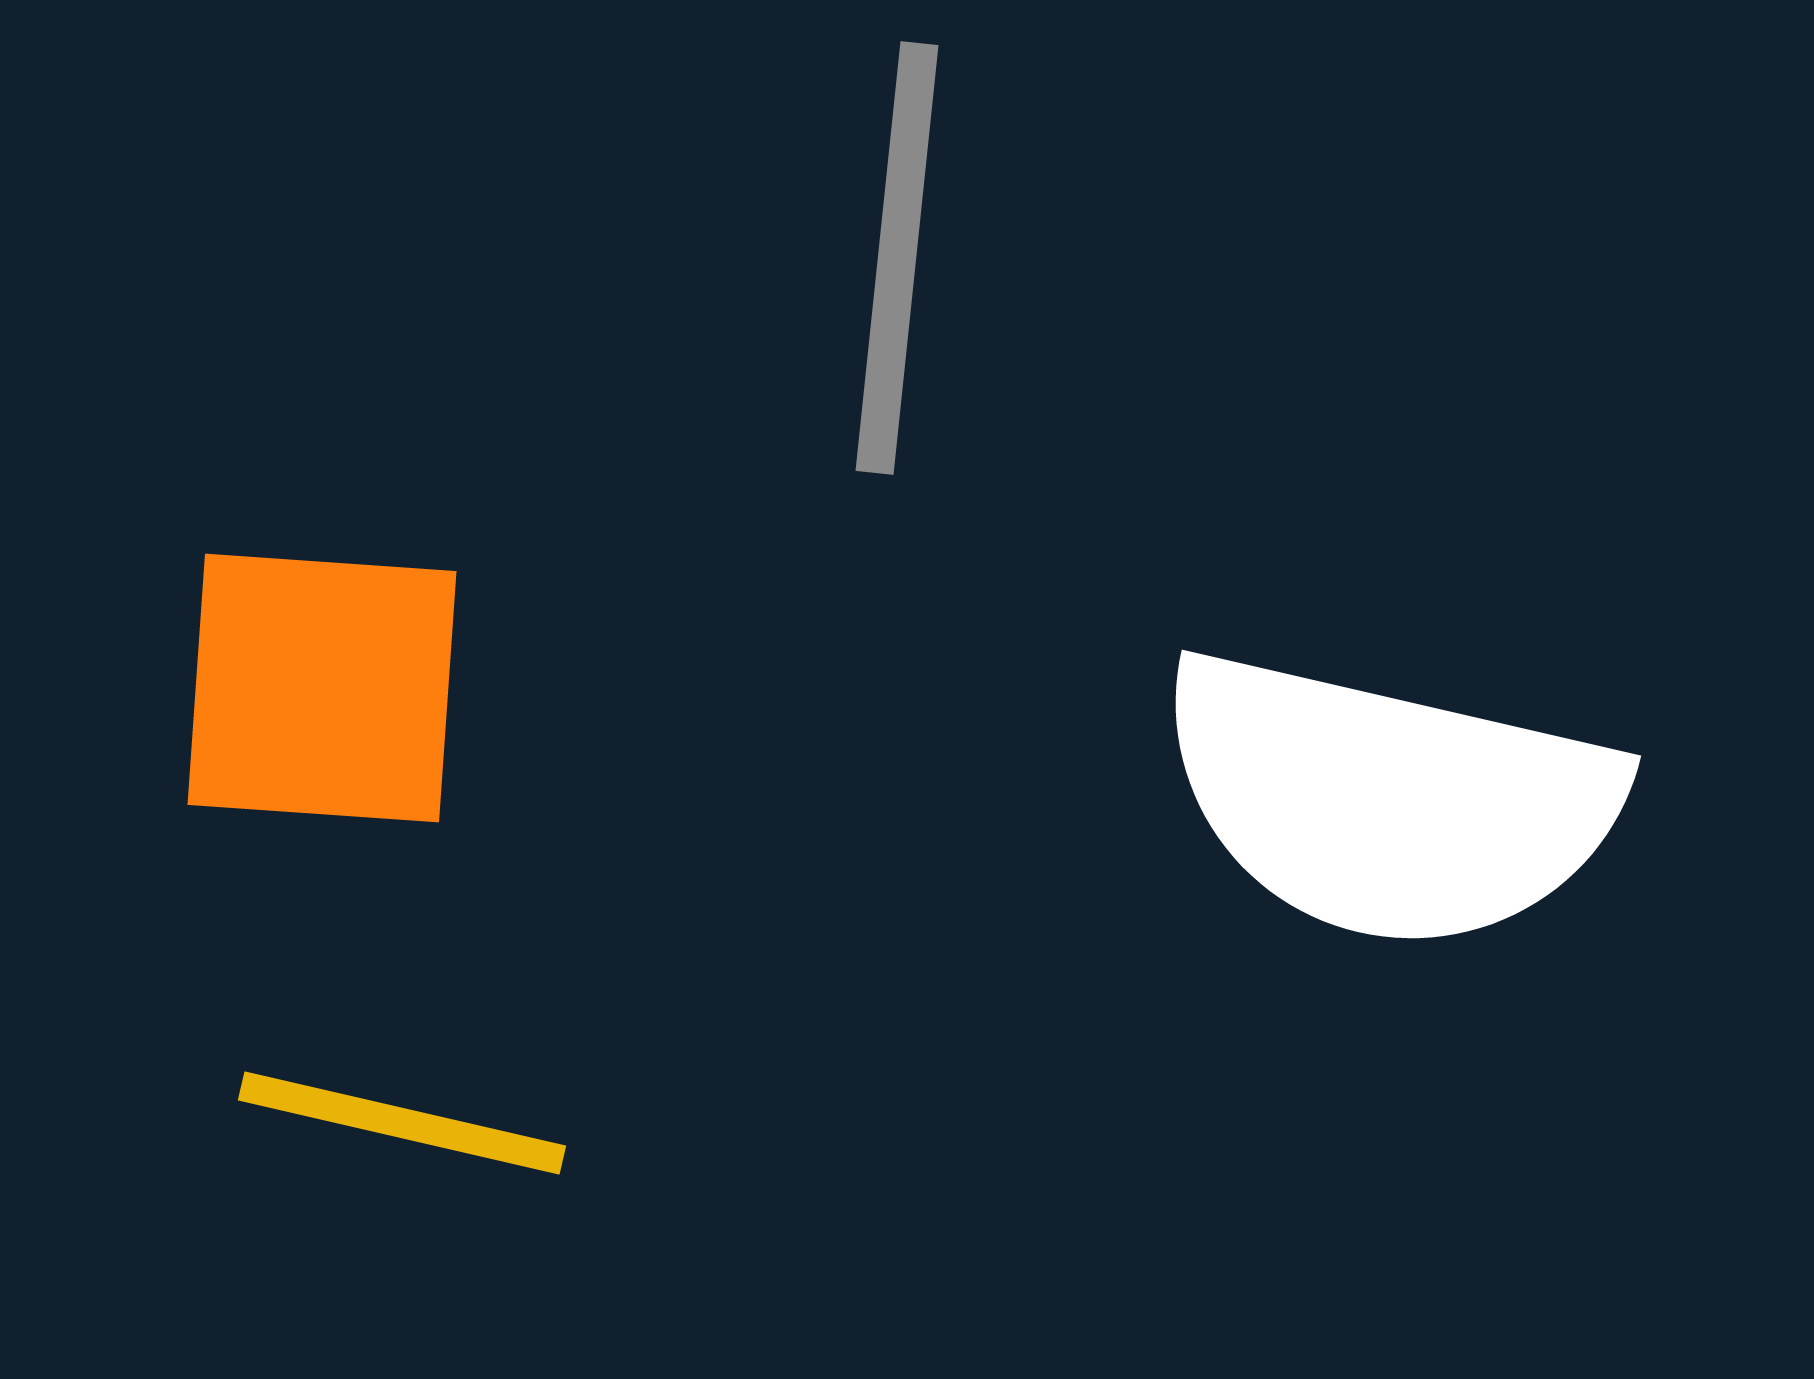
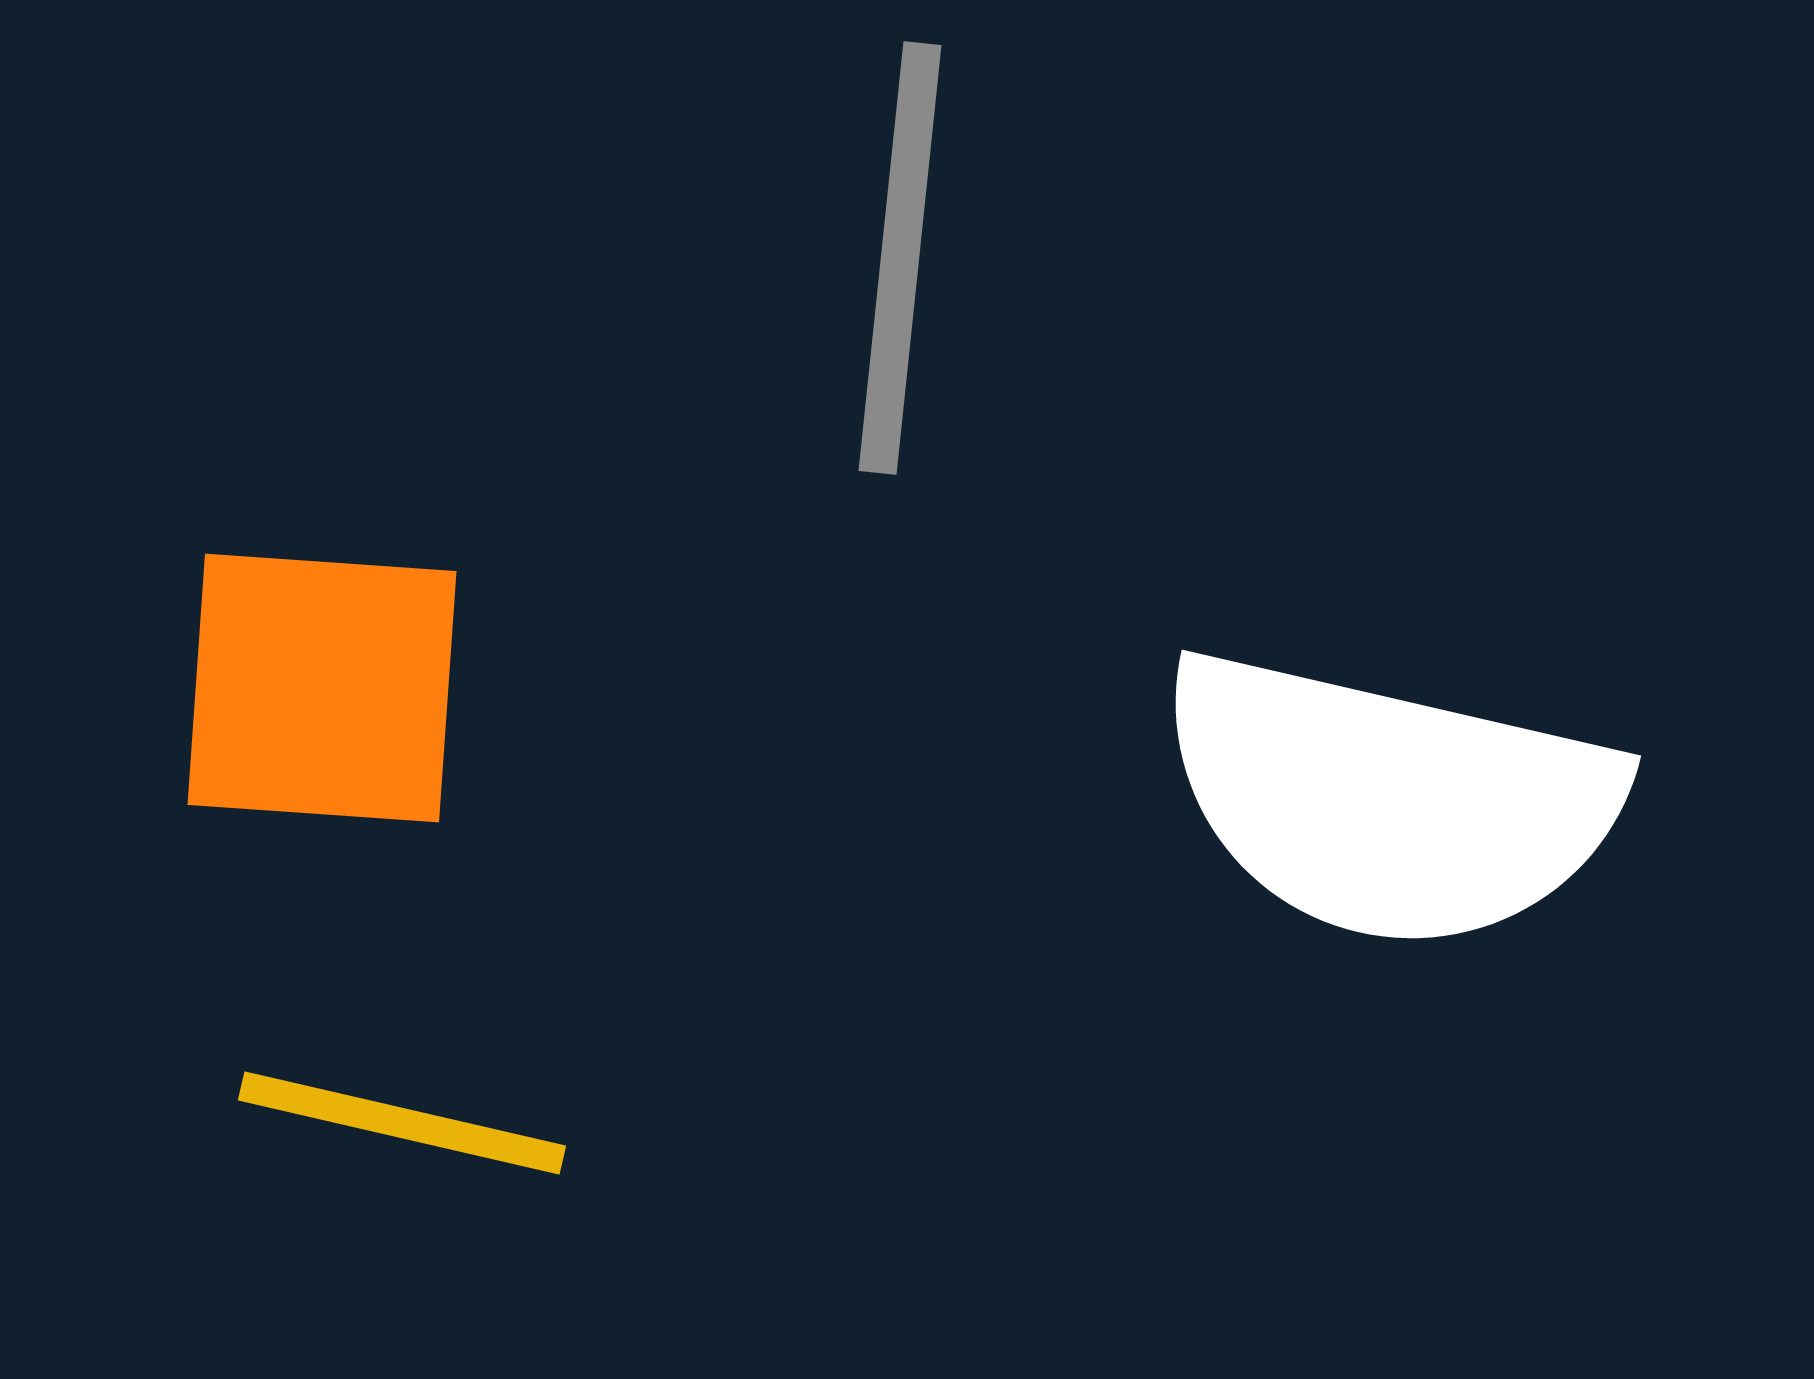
gray line: moved 3 px right
